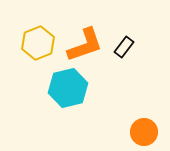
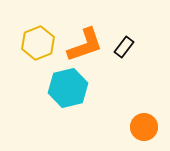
orange circle: moved 5 px up
